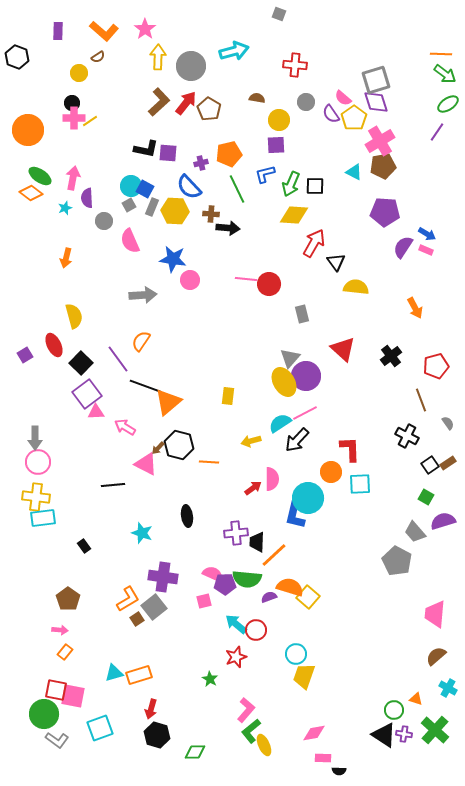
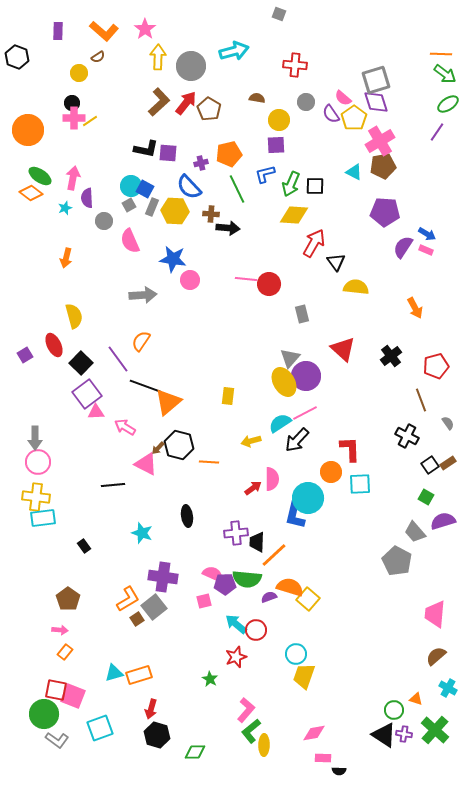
yellow square at (308, 597): moved 2 px down
pink square at (73, 696): rotated 10 degrees clockwise
yellow ellipse at (264, 745): rotated 25 degrees clockwise
